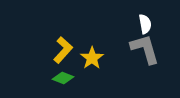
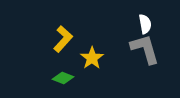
yellow L-shape: moved 11 px up
